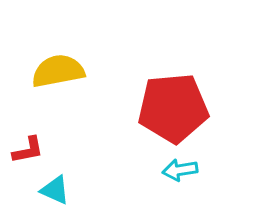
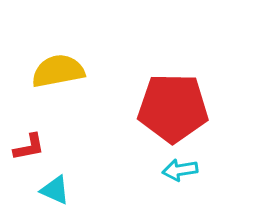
red pentagon: rotated 6 degrees clockwise
red L-shape: moved 1 px right, 3 px up
